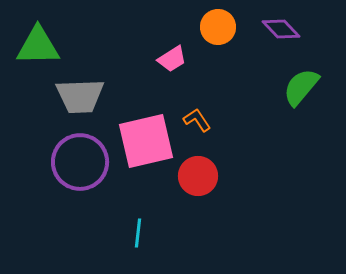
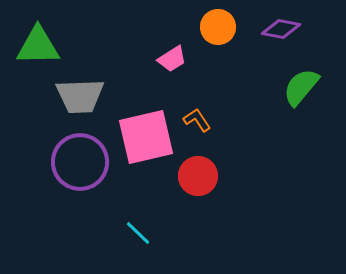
purple diamond: rotated 36 degrees counterclockwise
pink square: moved 4 px up
cyan line: rotated 52 degrees counterclockwise
